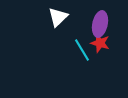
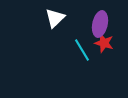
white triangle: moved 3 px left, 1 px down
red star: moved 4 px right
